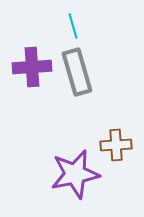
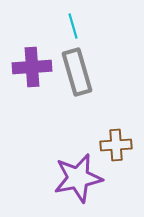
purple star: moved 3 px right, 4 px down
